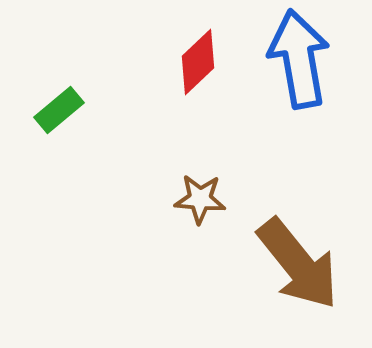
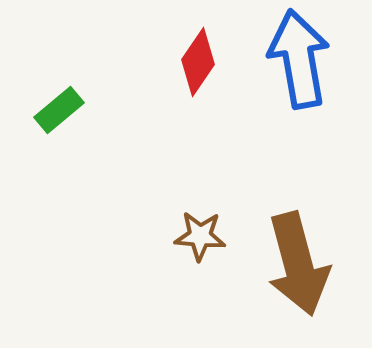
red diamond: rotated 12 degrees counterclockwise
brown star: moved 37 px down
brown arrow: rotated 24 degrees clockwise
